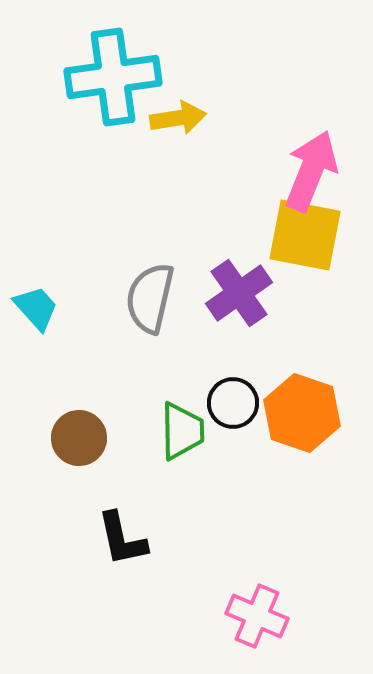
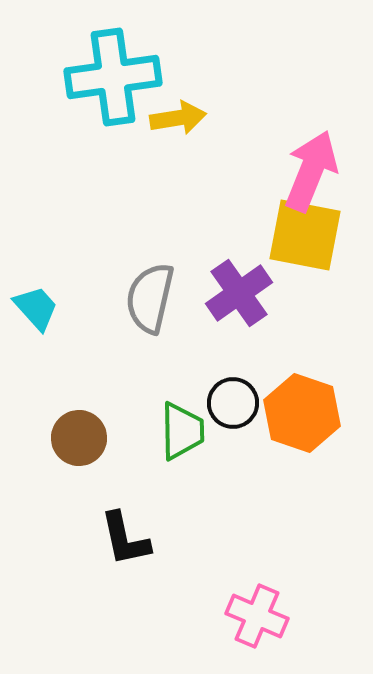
black L-shape: moved 3 px right
